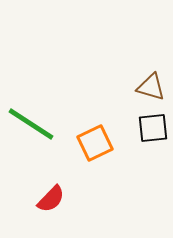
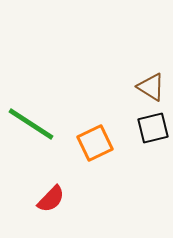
brown triangle: rotated 16 degrees clockwise
black square: rotated 8 degrees counterclockwise
